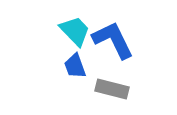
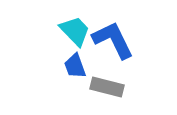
gray rectangle: moved 5 px left, 2 px up
